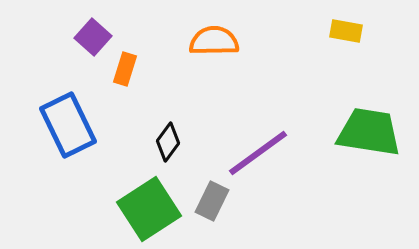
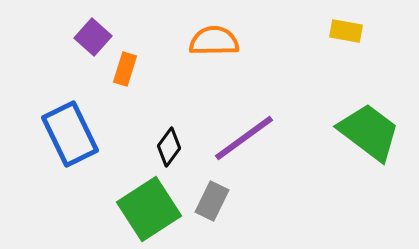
blue rectangle: moved 2 px right, 9 px down
green trapezoid: rotated 28 degrees clockwise
black diamond: moved 1 px right, 5 px down
purple line: moved 14 px left, 15 px up
